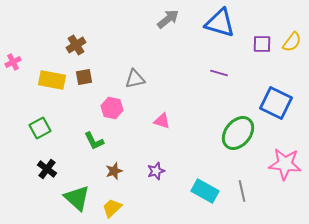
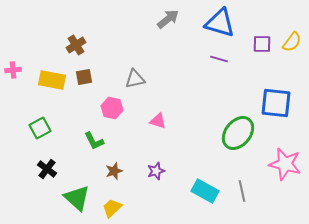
pink cross: moved 8 px down; rotated 21 degrees clockwise
purple line: moved 14 px up
blue square: rotated 20 degrees counterclockwise
pink triangle: moved 4 px left
pink star: rotated 8 degrees clockwise
